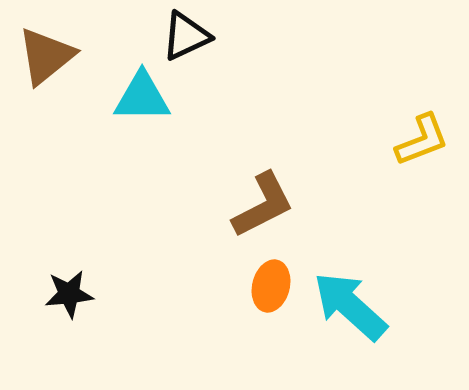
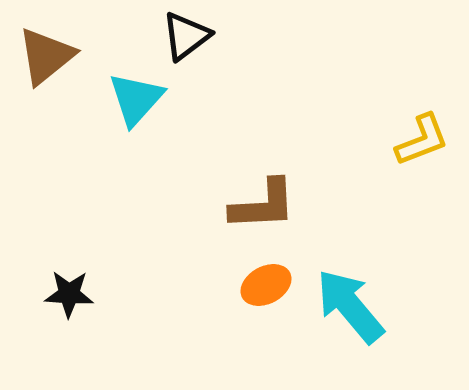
black triangle: rotated 12 degrees counterclockwise
cyan triangle: moved 6 px left, 2 px down; rotated 48 degrees counterclockwise
brown L-shape: rotated 24 degrees clockwise
orange ellipse: moved 5 px left, 1 px up; rotated 48 degrees clockwise
black star: rotated 9 degrees clockwise
cyan arrow: rotated 8 degrees clockwise
